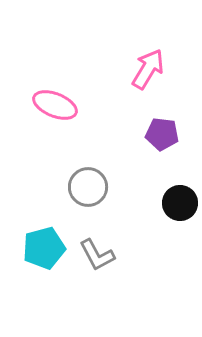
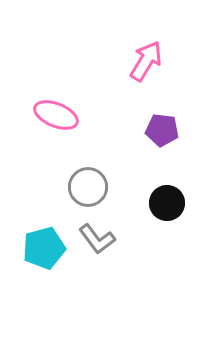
pink arrow: moved 2 px left, 8 px up
pink ellipse: moved 1 px right, 10 px down
purple pentagon: moved 4 px up
black circle: moved 13 px left
gray L-shape: moved 16 px up; rotated 9 degrees counterclockwise
